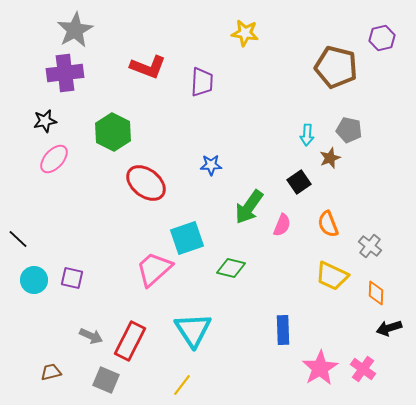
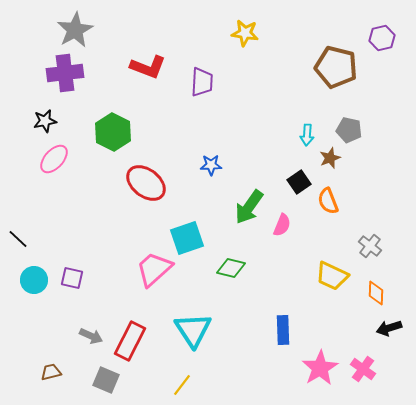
orange semicircle: moved 23 px up
